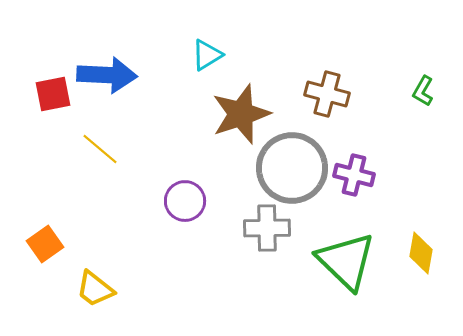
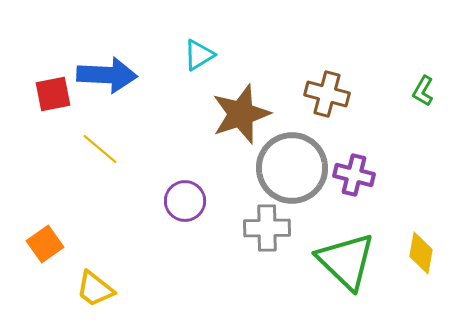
cyan triangle: moved 8 px left
